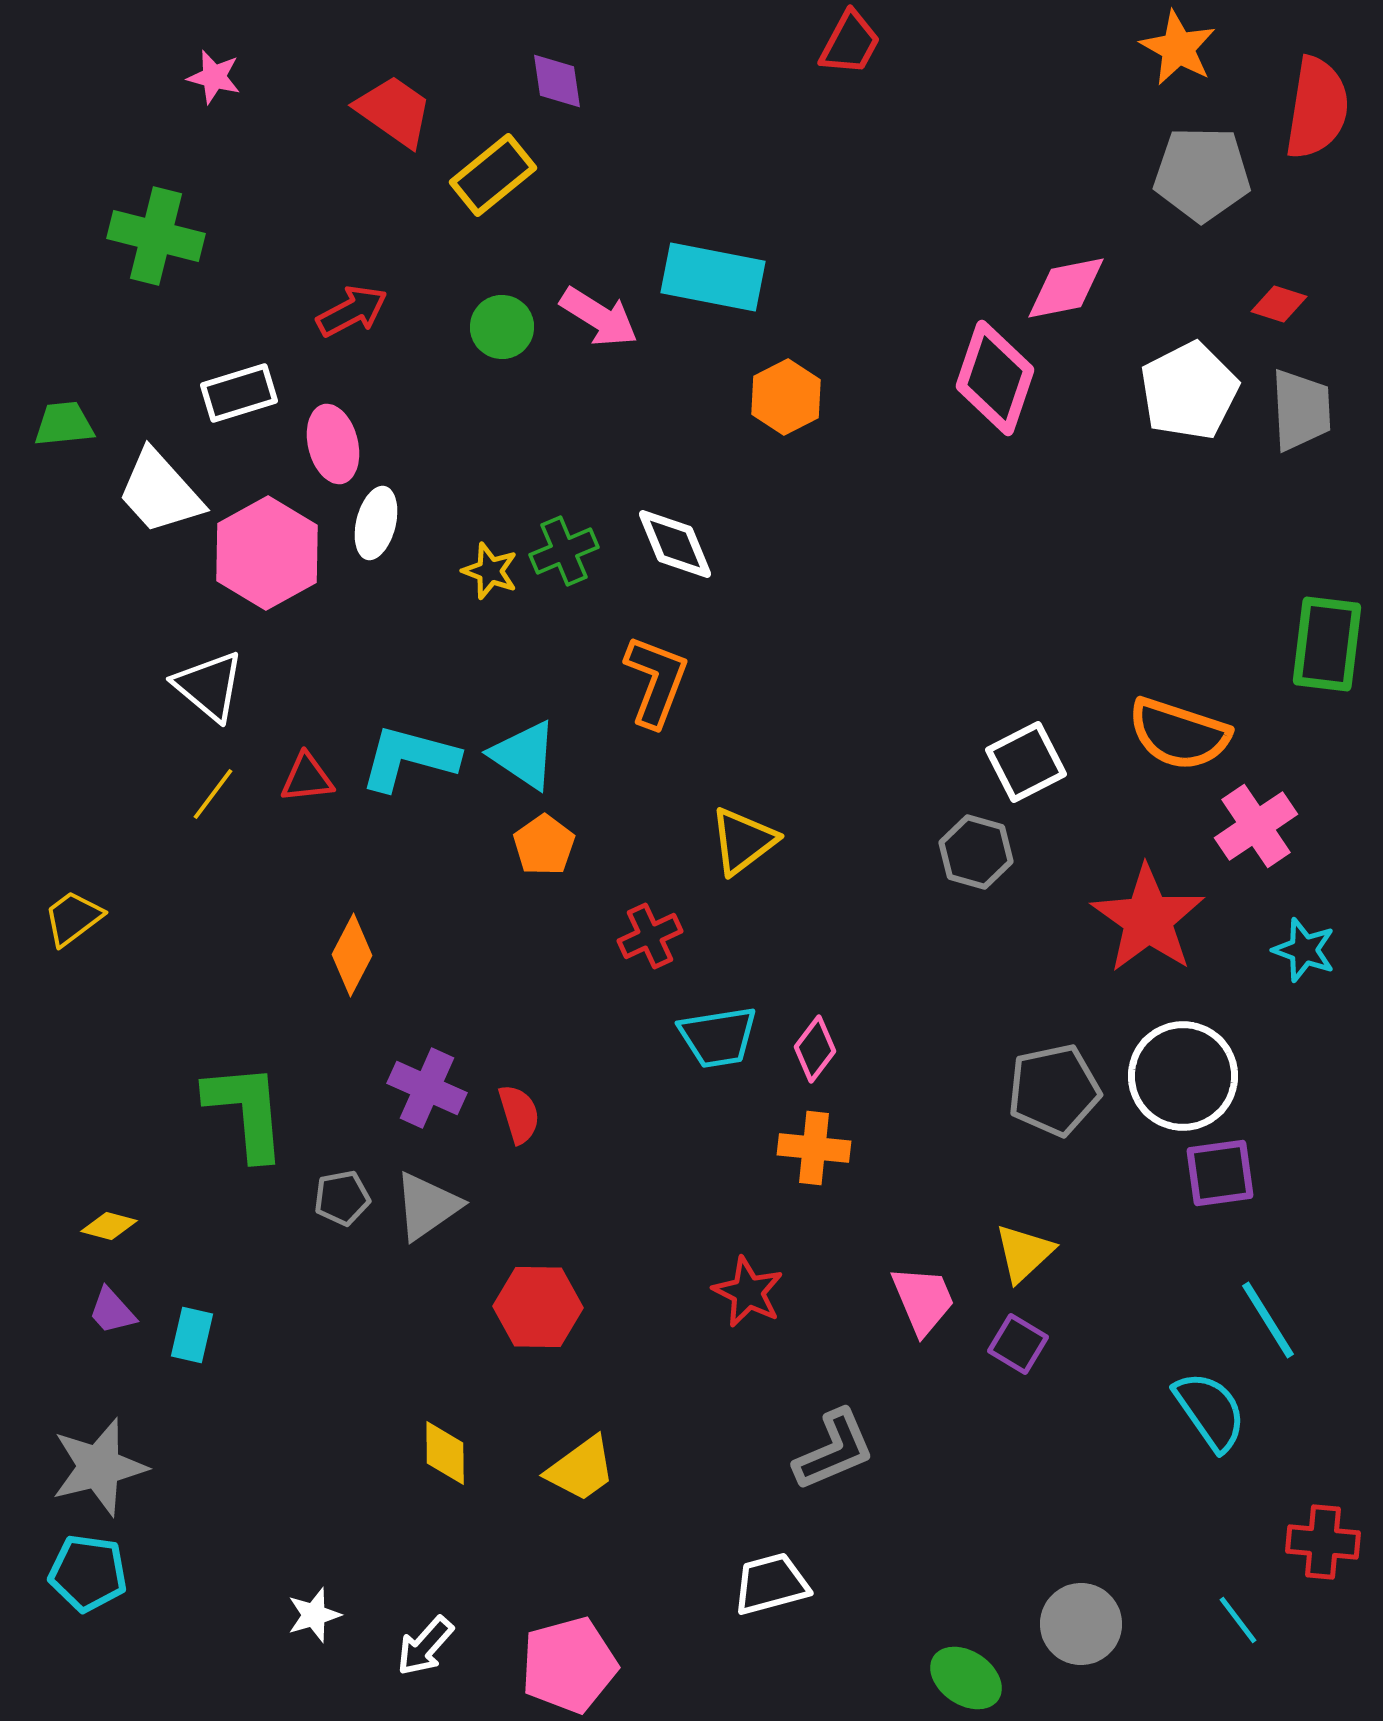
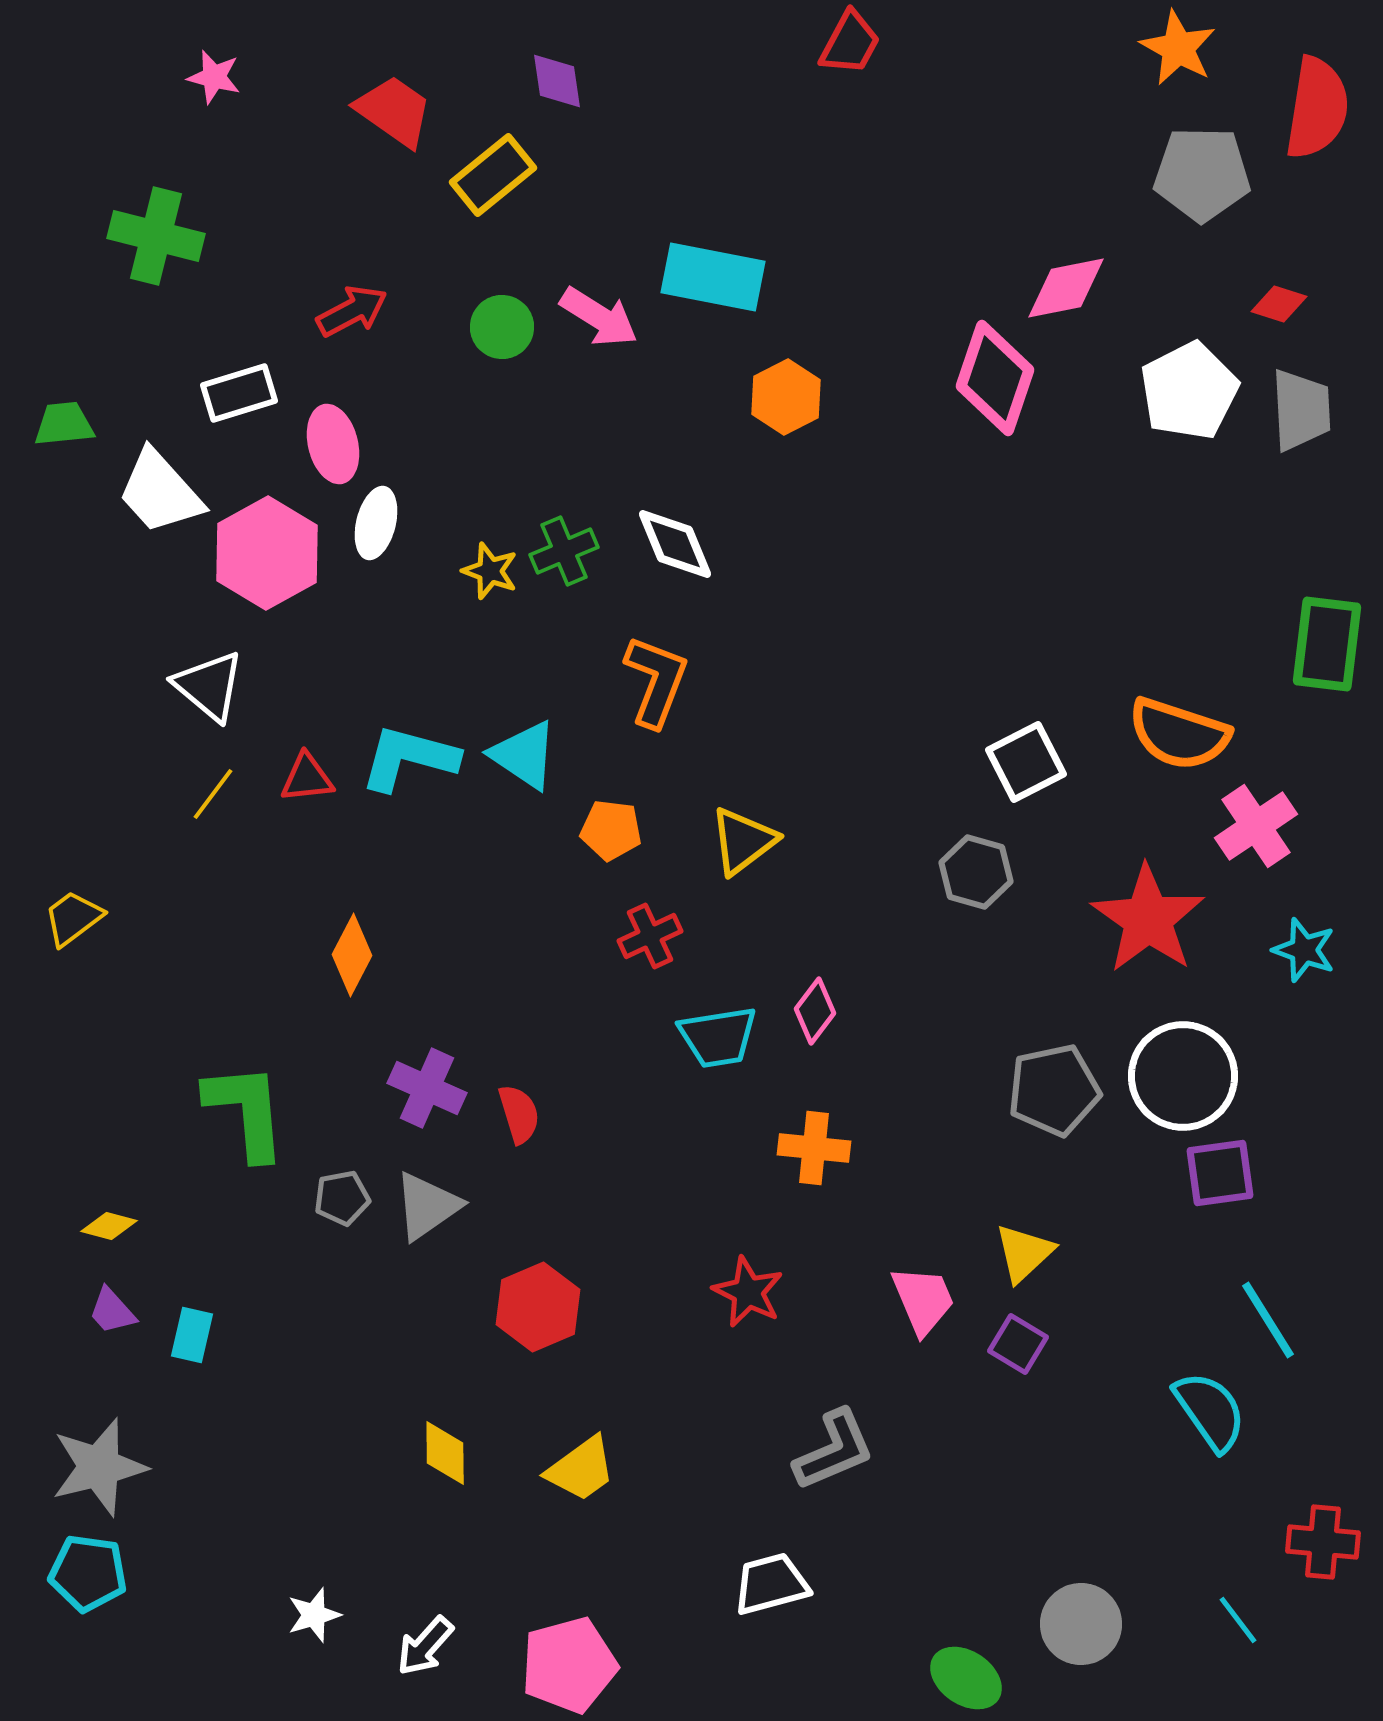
orange pentagon at (544, 845): moved 67 px right, 15 px up; rotated 30 degrees counterclockwise
gray hexagon at (976, 852): moved 20 px down
pink diamond at (815, 1049): moved 38 px up
red hexagon at (538, 1307): rotated 24 degrees counterclockwise
